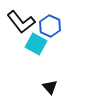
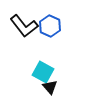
black L-shape: moved 3 px right, 4 px down
cyan square: moved 7 px right, 28 px down
